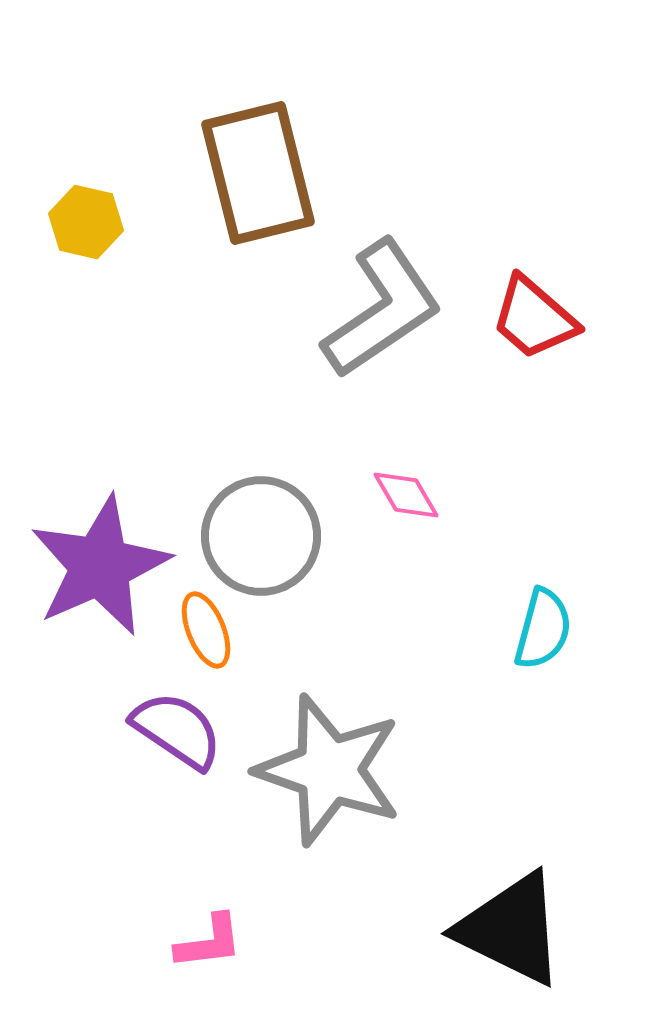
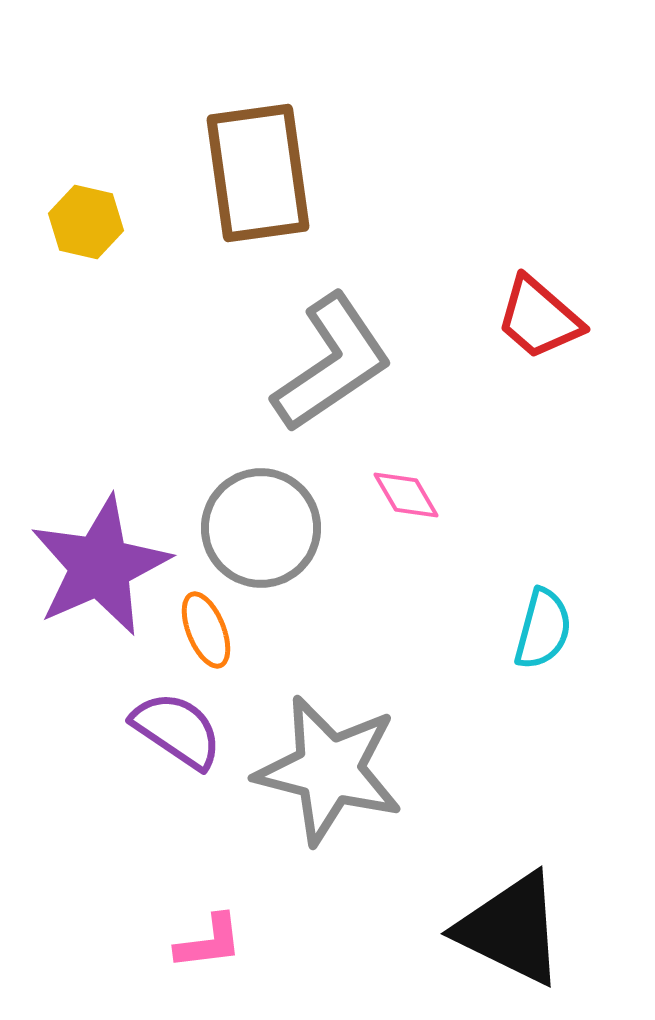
brown rectangle: rotated 6 degrees clockwise
gray L-shape: moved 50 px left, 54 px down
red trapezoid: moved 5 px right
gray circle: moved 8 px up
gray star: rotated 5 degrees counterclockwise
